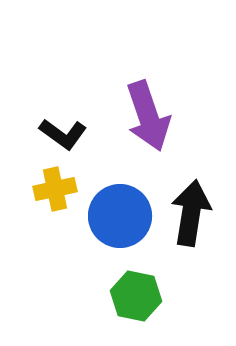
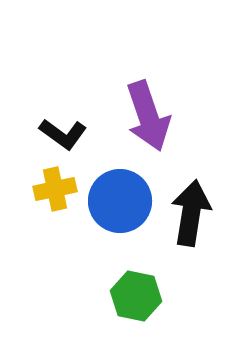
blue circle: moved 15 px up
